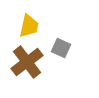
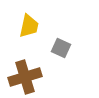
brown cross: moved 2 px left, 15 px down; rotated 20 degrees clockwise
